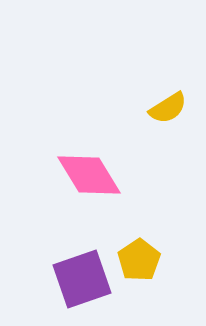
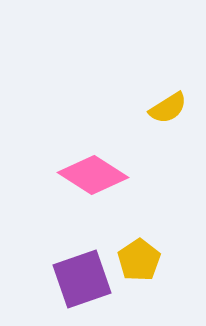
pink diamond: moved 4 px right; rotated 26 degrees counterclockwise
